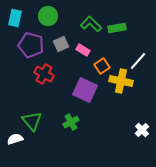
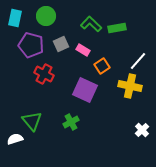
green circle: moved 2 px left
yellow cross: moved 9 px right, 5 px down
